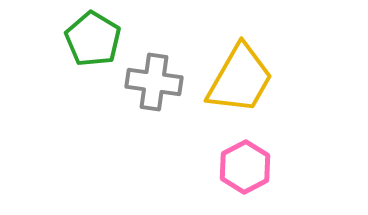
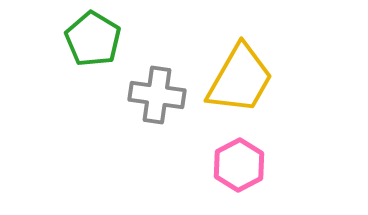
gray cross: moved 3 px right, 13 px down
pink hexagon: moved 6 px left, 2 px up
